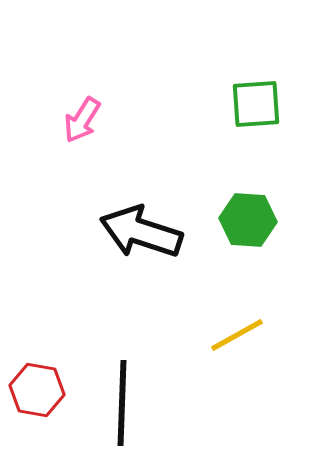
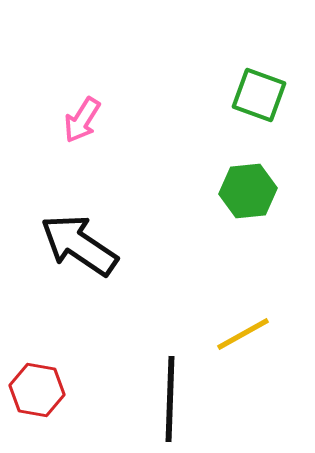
green square: moved 3 px right, 9 px up; rotated 24 degrees clockwise
green hexagon: moved 29 px up; rotated 10 degrees counterclockwise
black arrow: moved 62 px left, 13 px down; rotated 16 degrees clockwise
yellow line: moved 6 px right, 1 px up
black line: moved 48 px right, 4 px up
